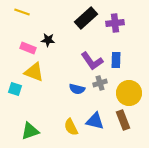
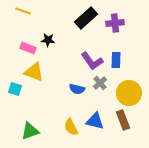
yellow line: moved 1 px right, 1 px up
gray cross: rotated 24 degrees counterclockwise
